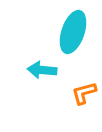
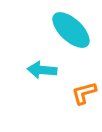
cyan ellipse: moved 2 px left, 2 px up; rotated 66 degrees counterclockwise
